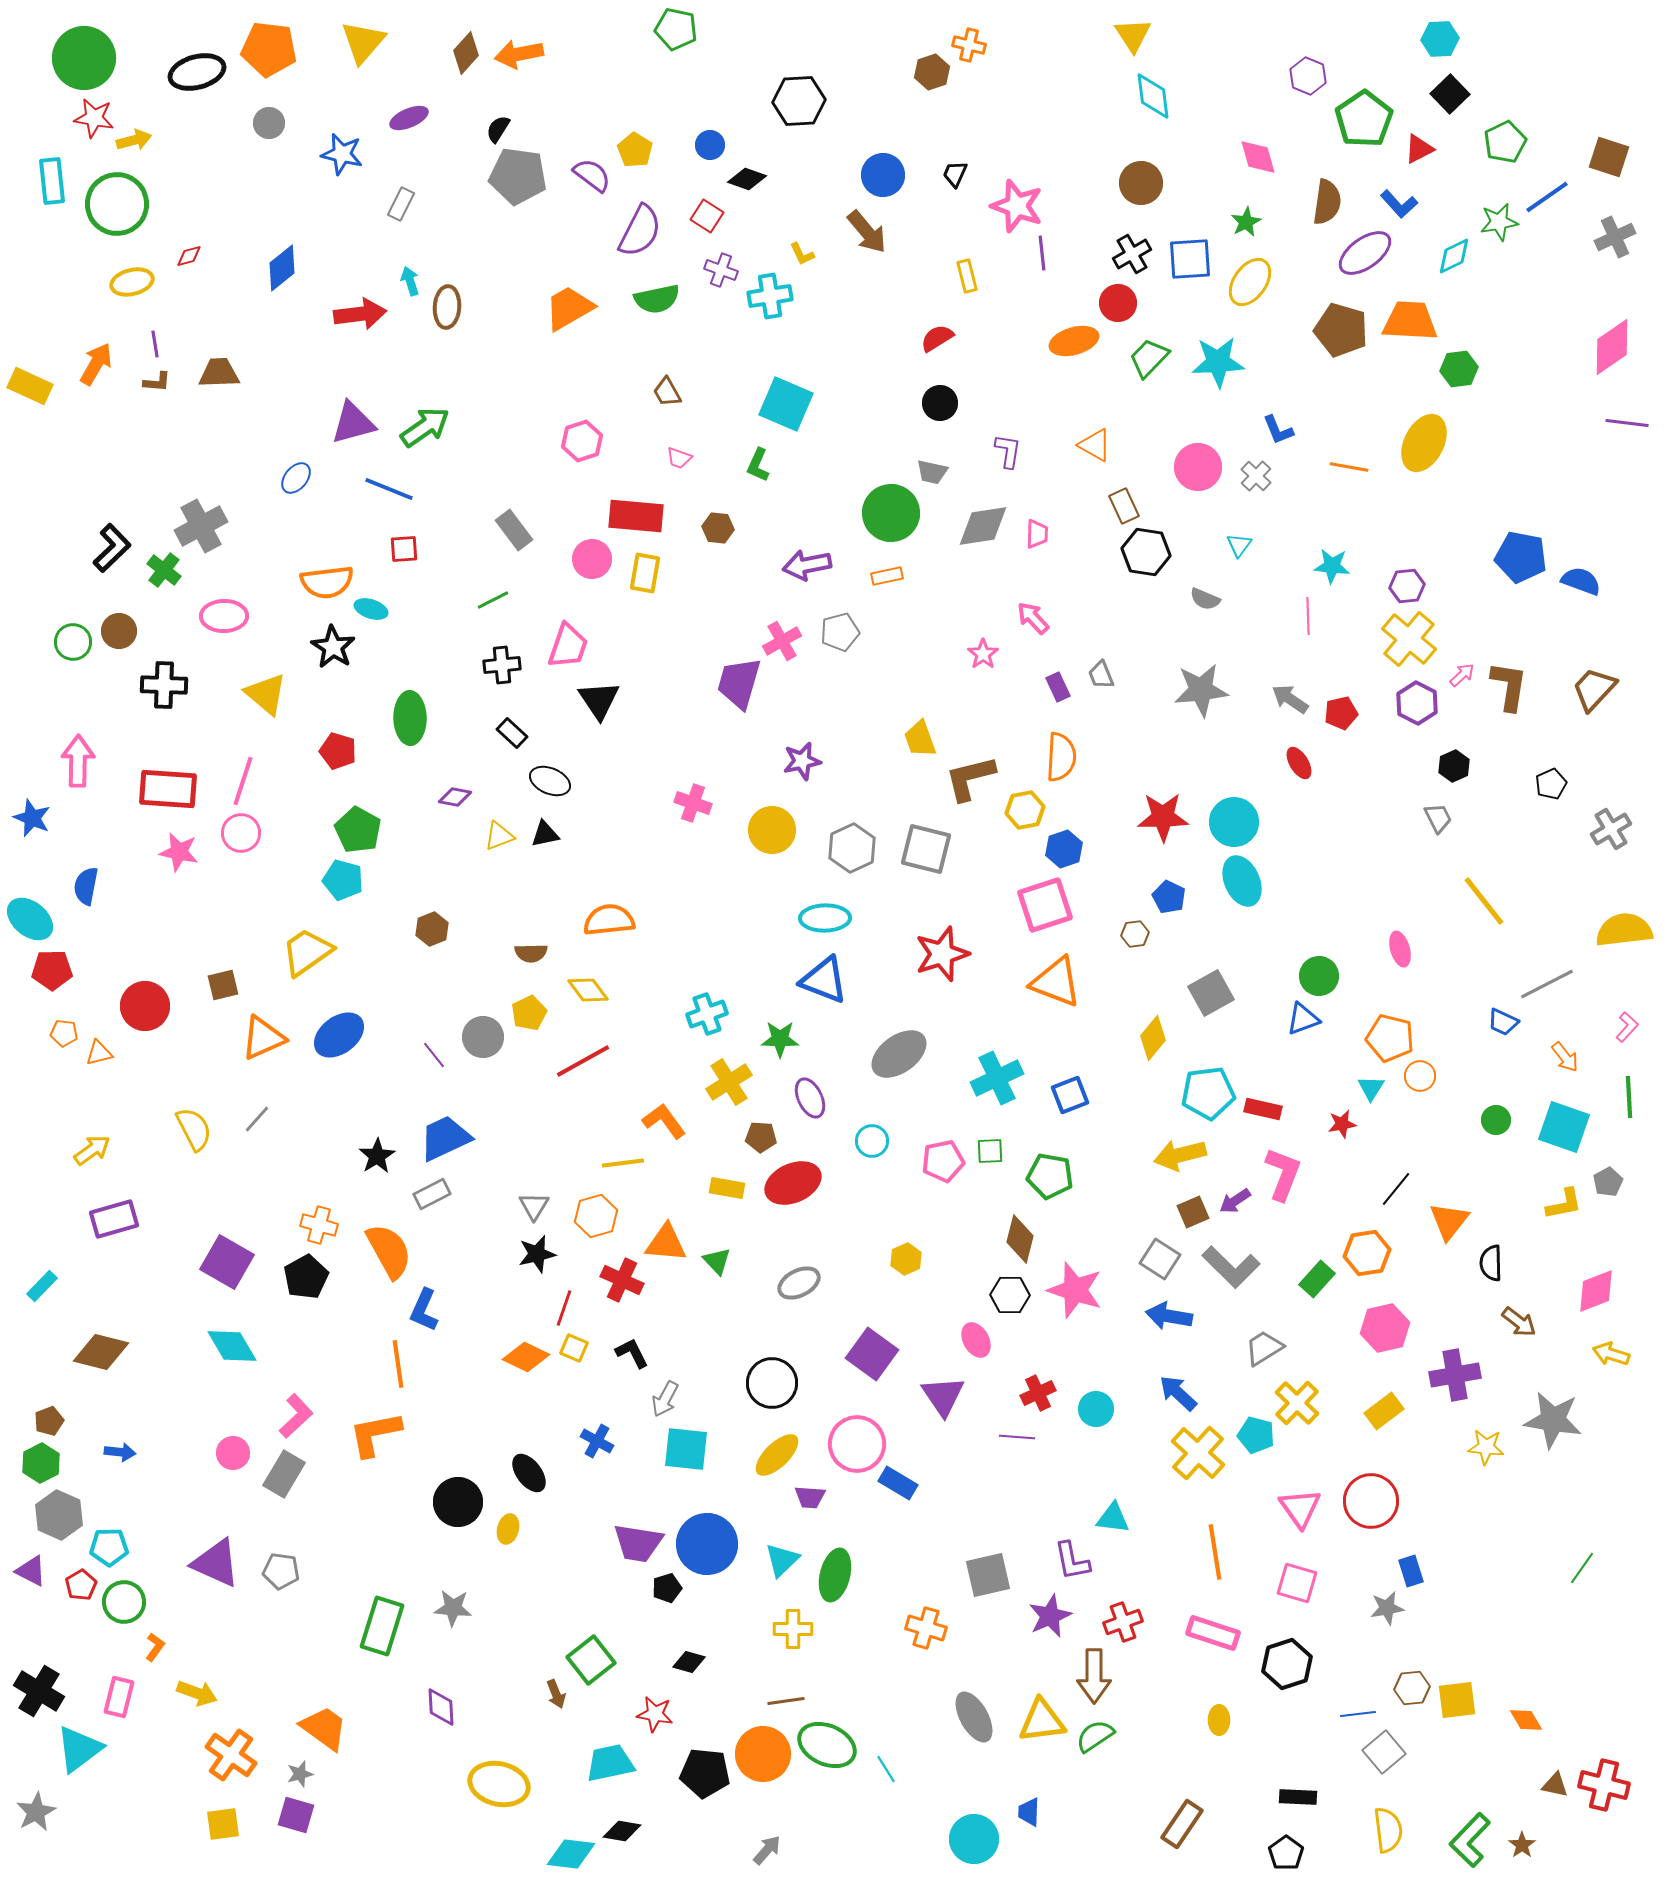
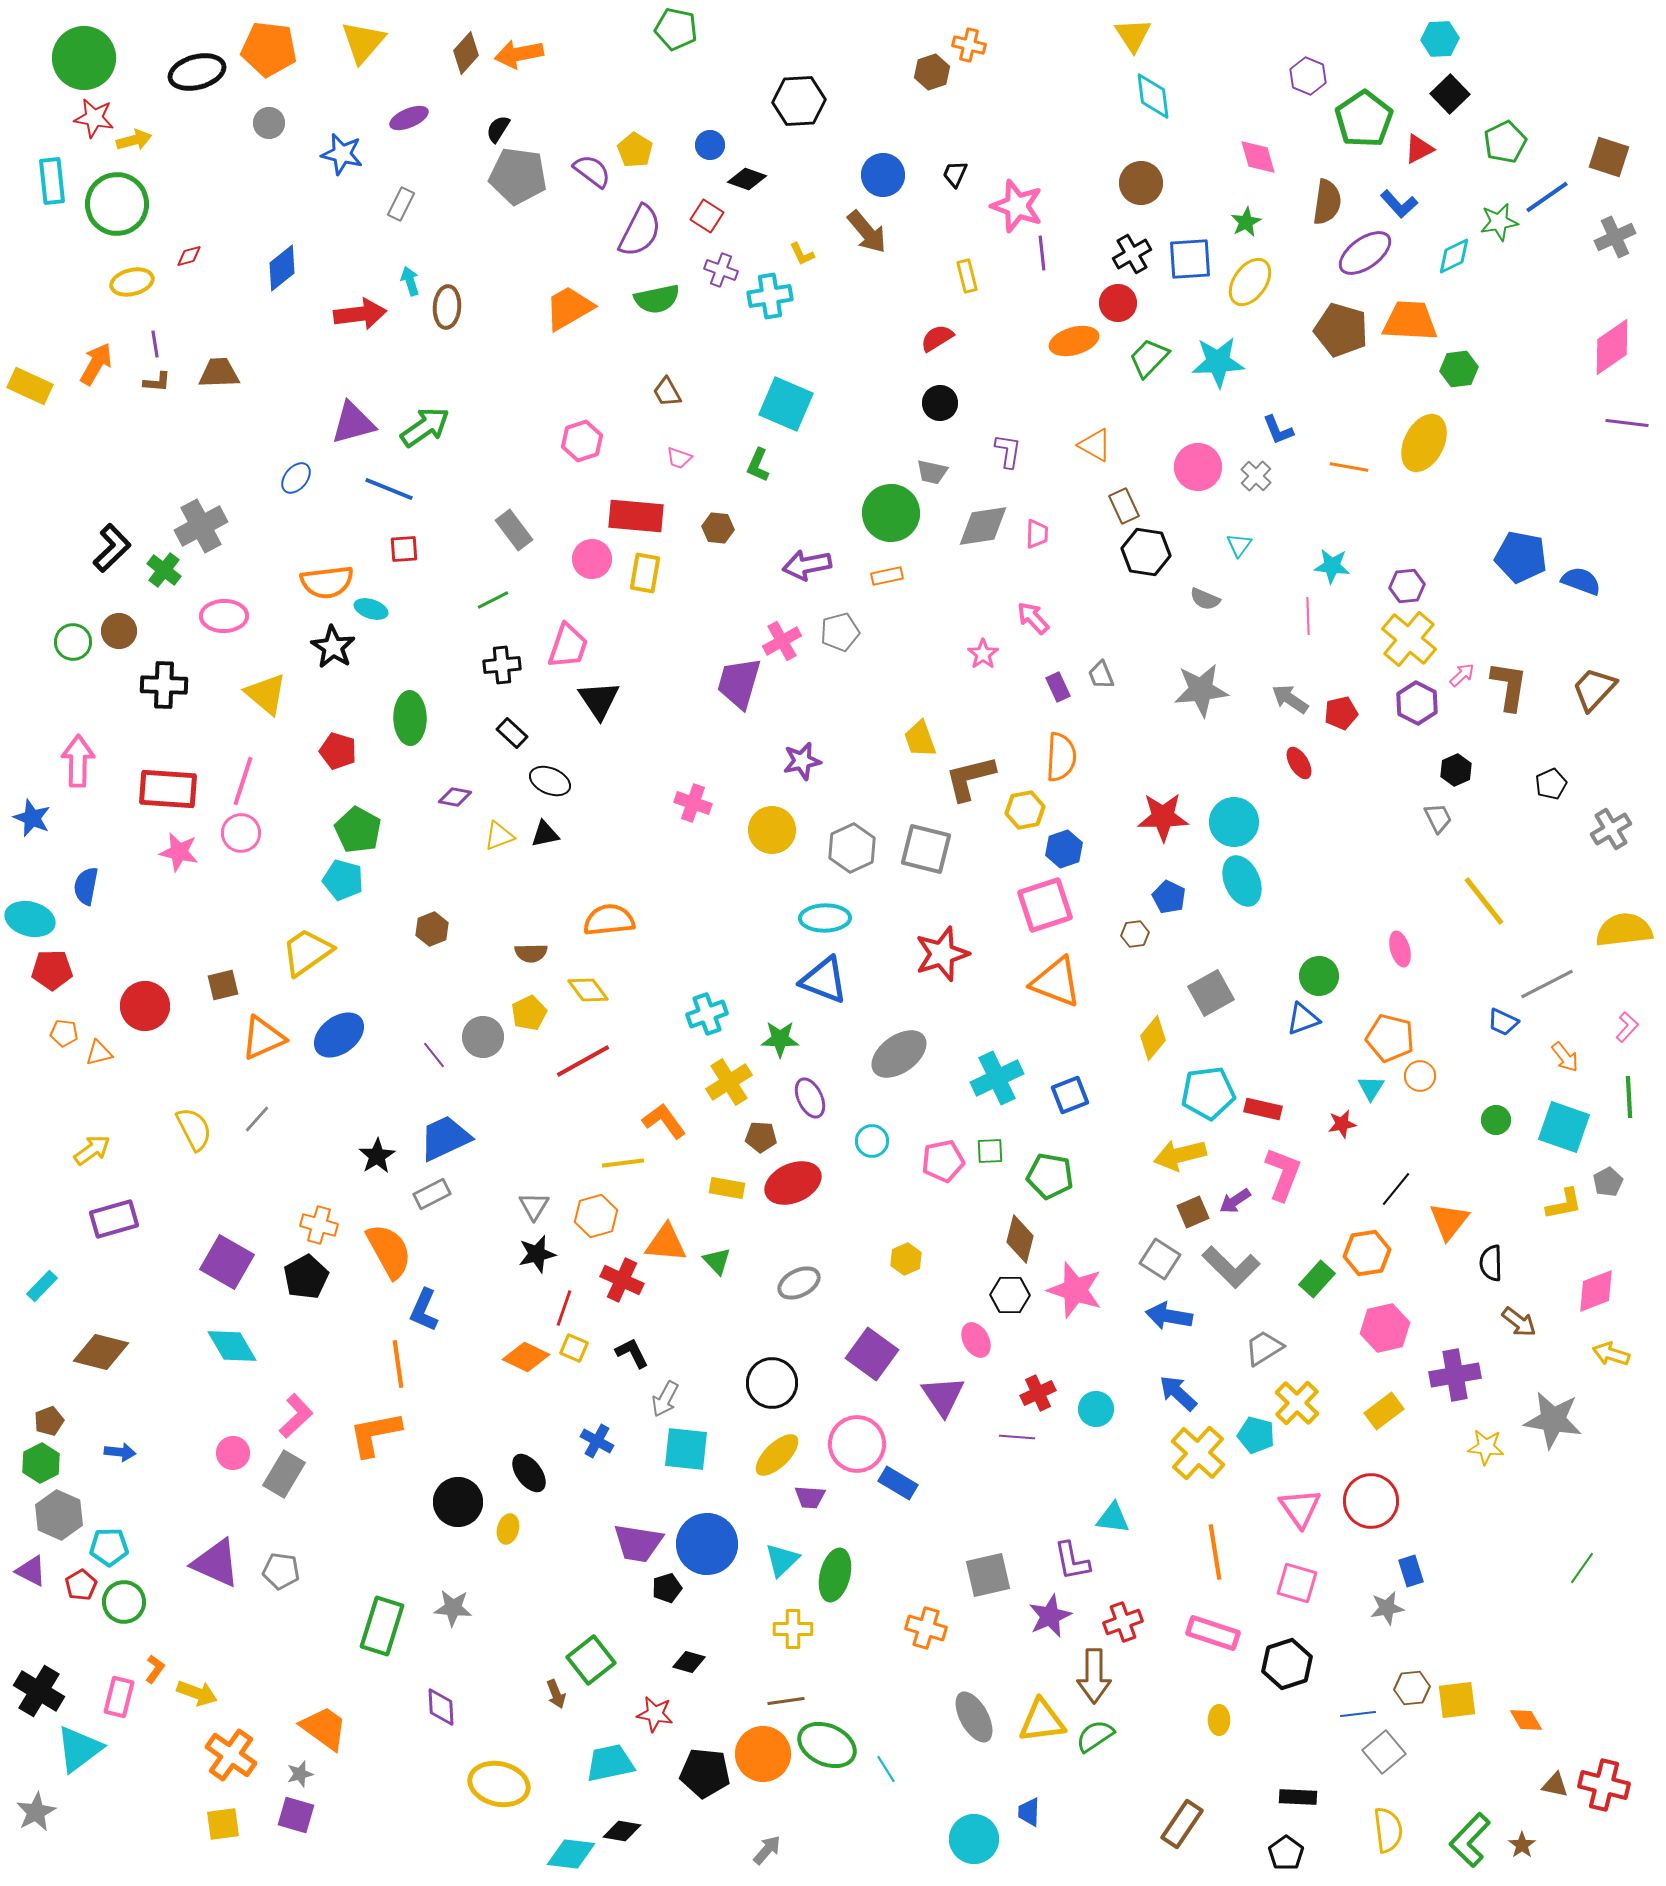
purple semicircle at (592, 175): moved 4 px up
black hexagon at (1454, 766): moved 2 px right, 4 px down
cyan ellipse at (30, 919): rotated 24 degrees counterclockwise
orange L-shape at (155, 1647): moved 22 px down
